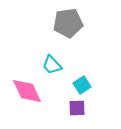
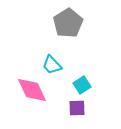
gray pentagon: rotated 24 degrees counterclockwise
pink diamond: moved 5 px right, 1 px up
